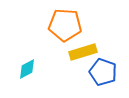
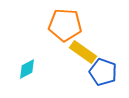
yellow rectangle: rotated 52 degrees clockwise
